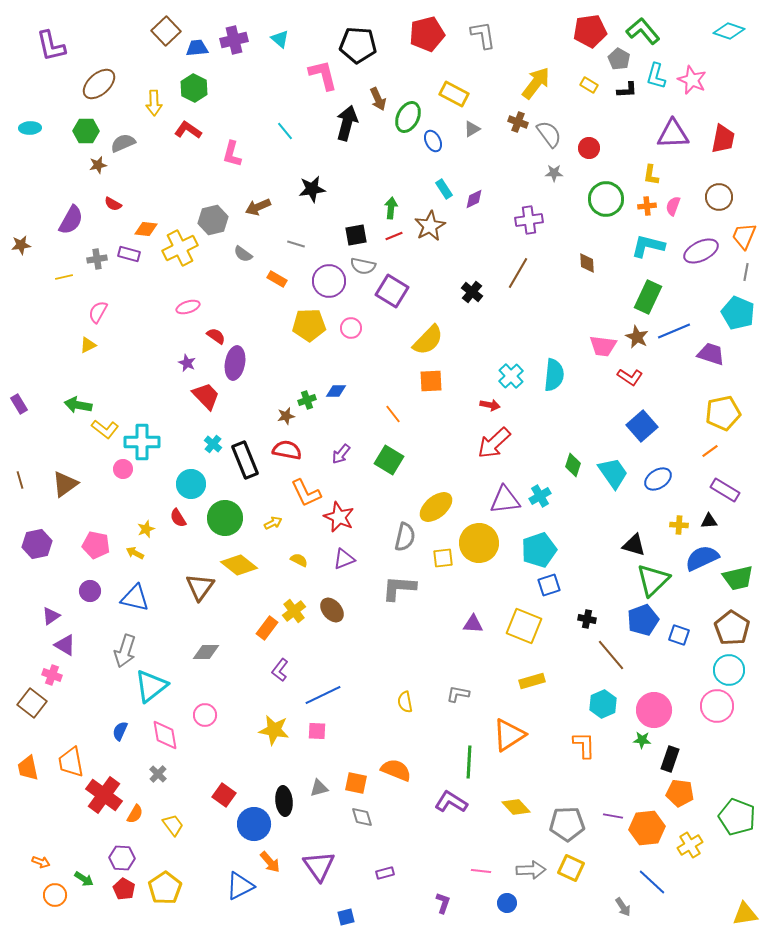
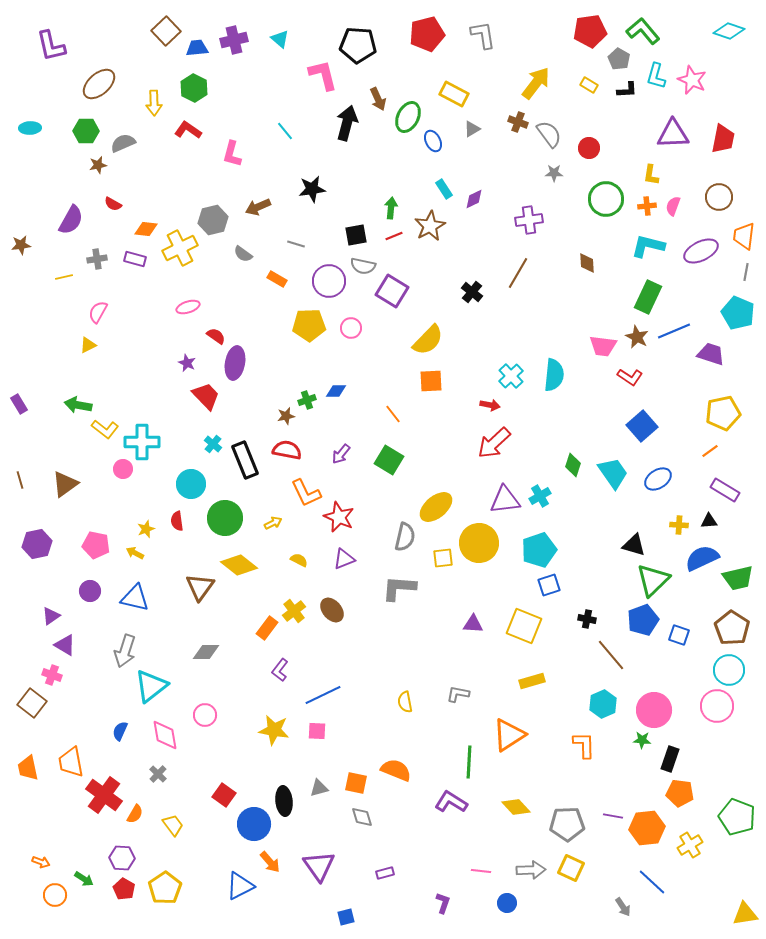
orange trapezoid at (744, 236): rotated 16 degrees counterclockwise
purple rectangle at (129, 254): moved 6 px right, 5 px down
red semicircle at (178, 518): moved 1 px left, 3 px down; rotated 24 degrees clockwise
